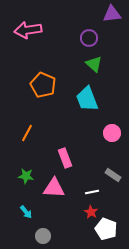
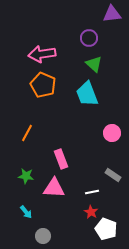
pink arrow: moved 14 px right, 24 px down
cyan trapezoid: moved 5 px up
pink rectangle: moved 4 px left, 1 px down
